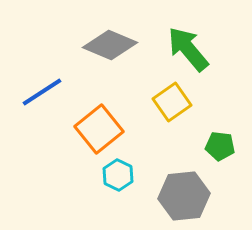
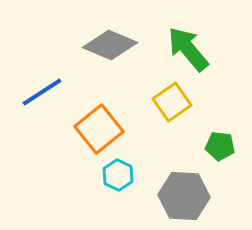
gray hexagon: rotated 9 degrees clockwise
